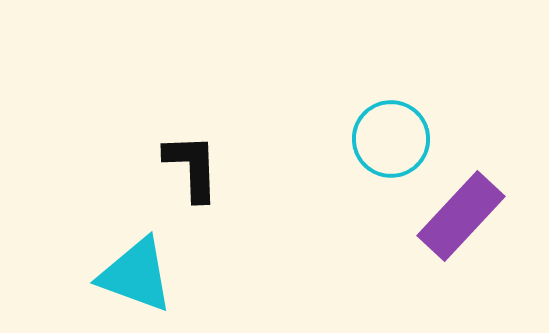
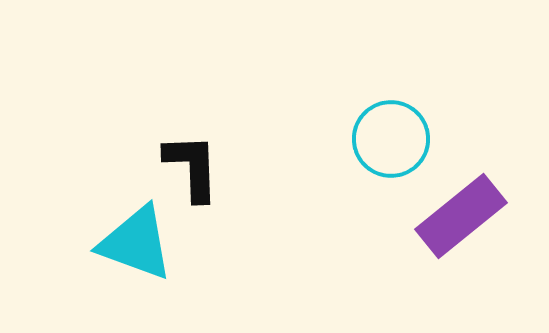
purple rectangle: rotated 8 degrees clockwise
cyan triangle: moved 32 px up
